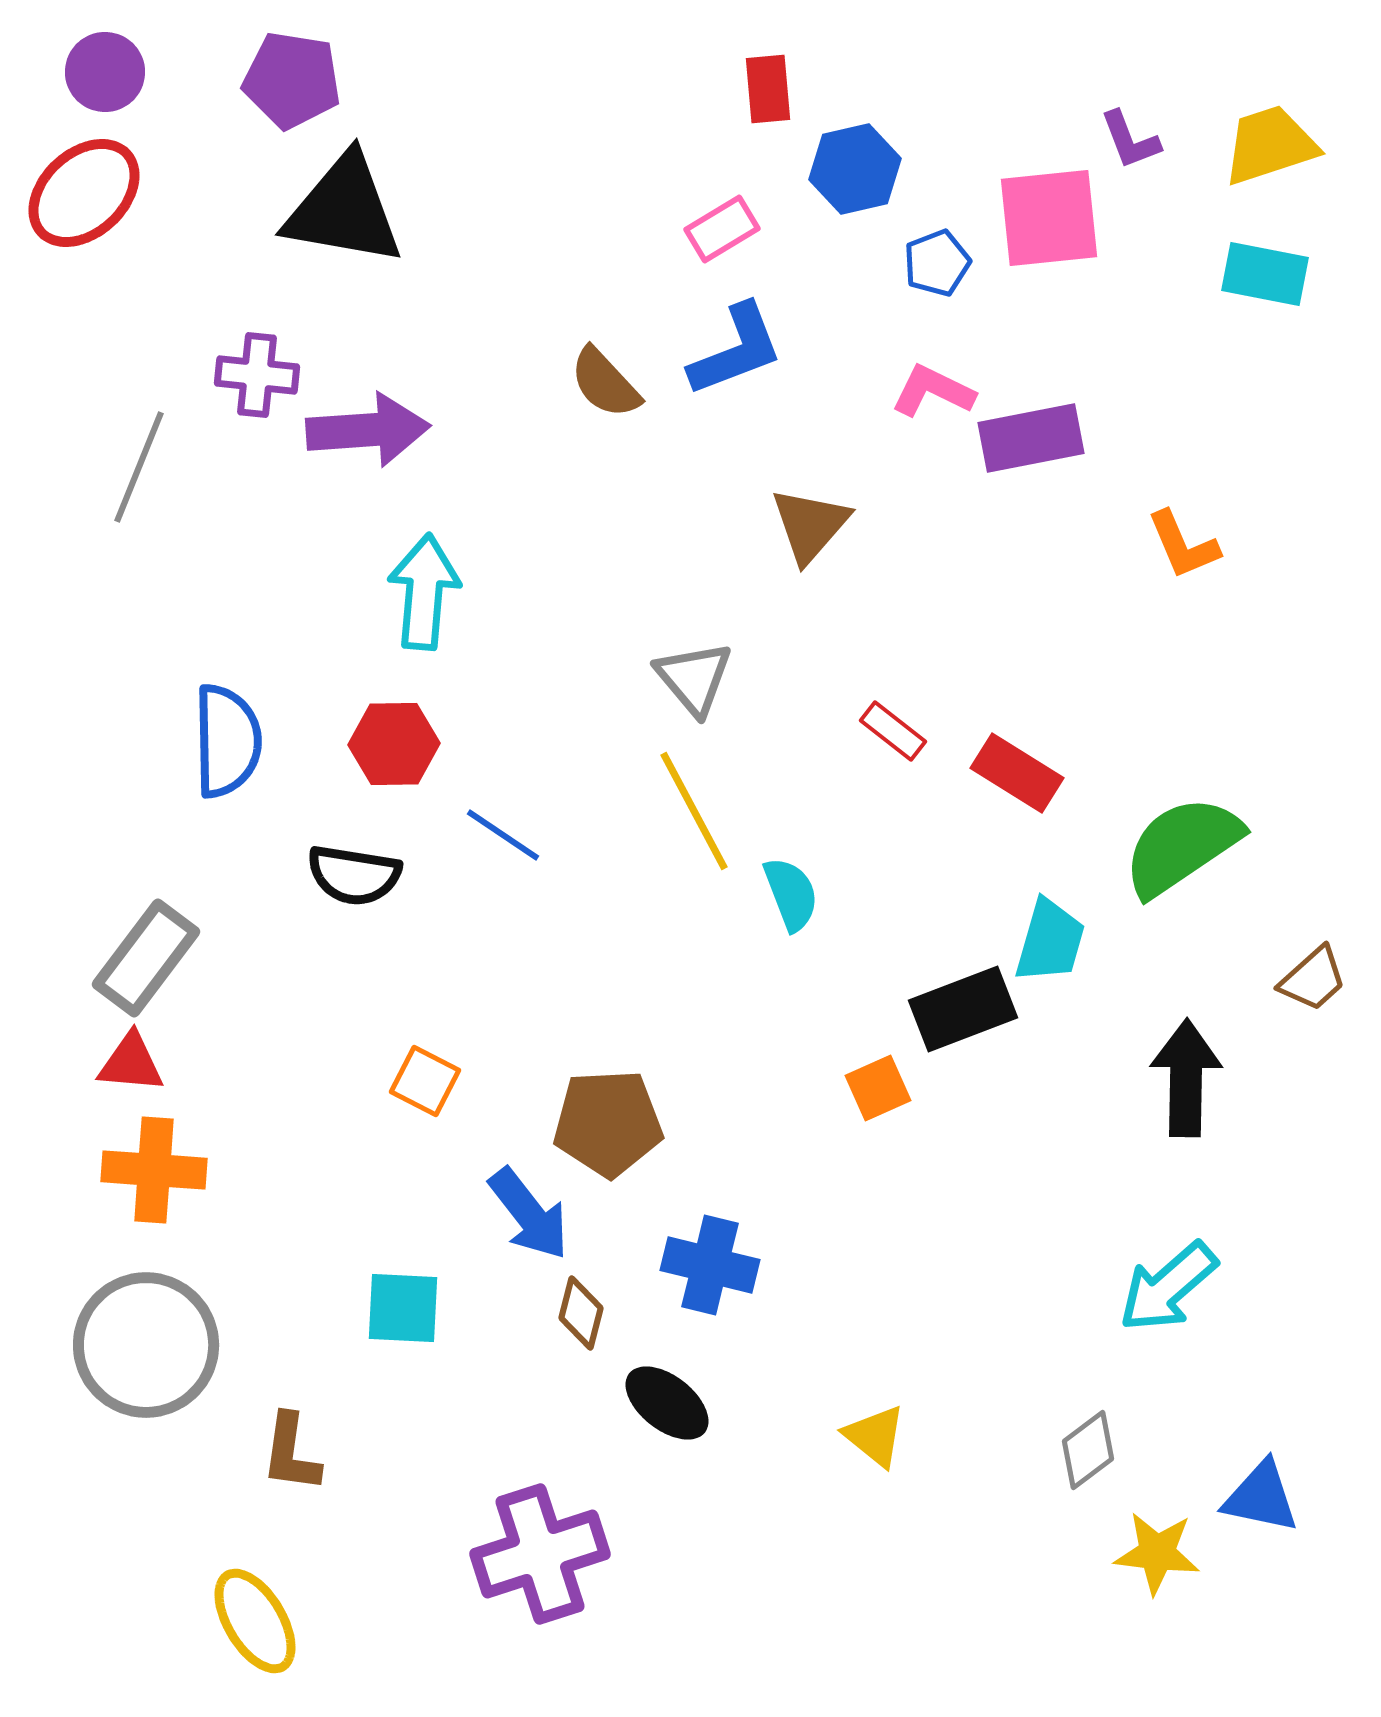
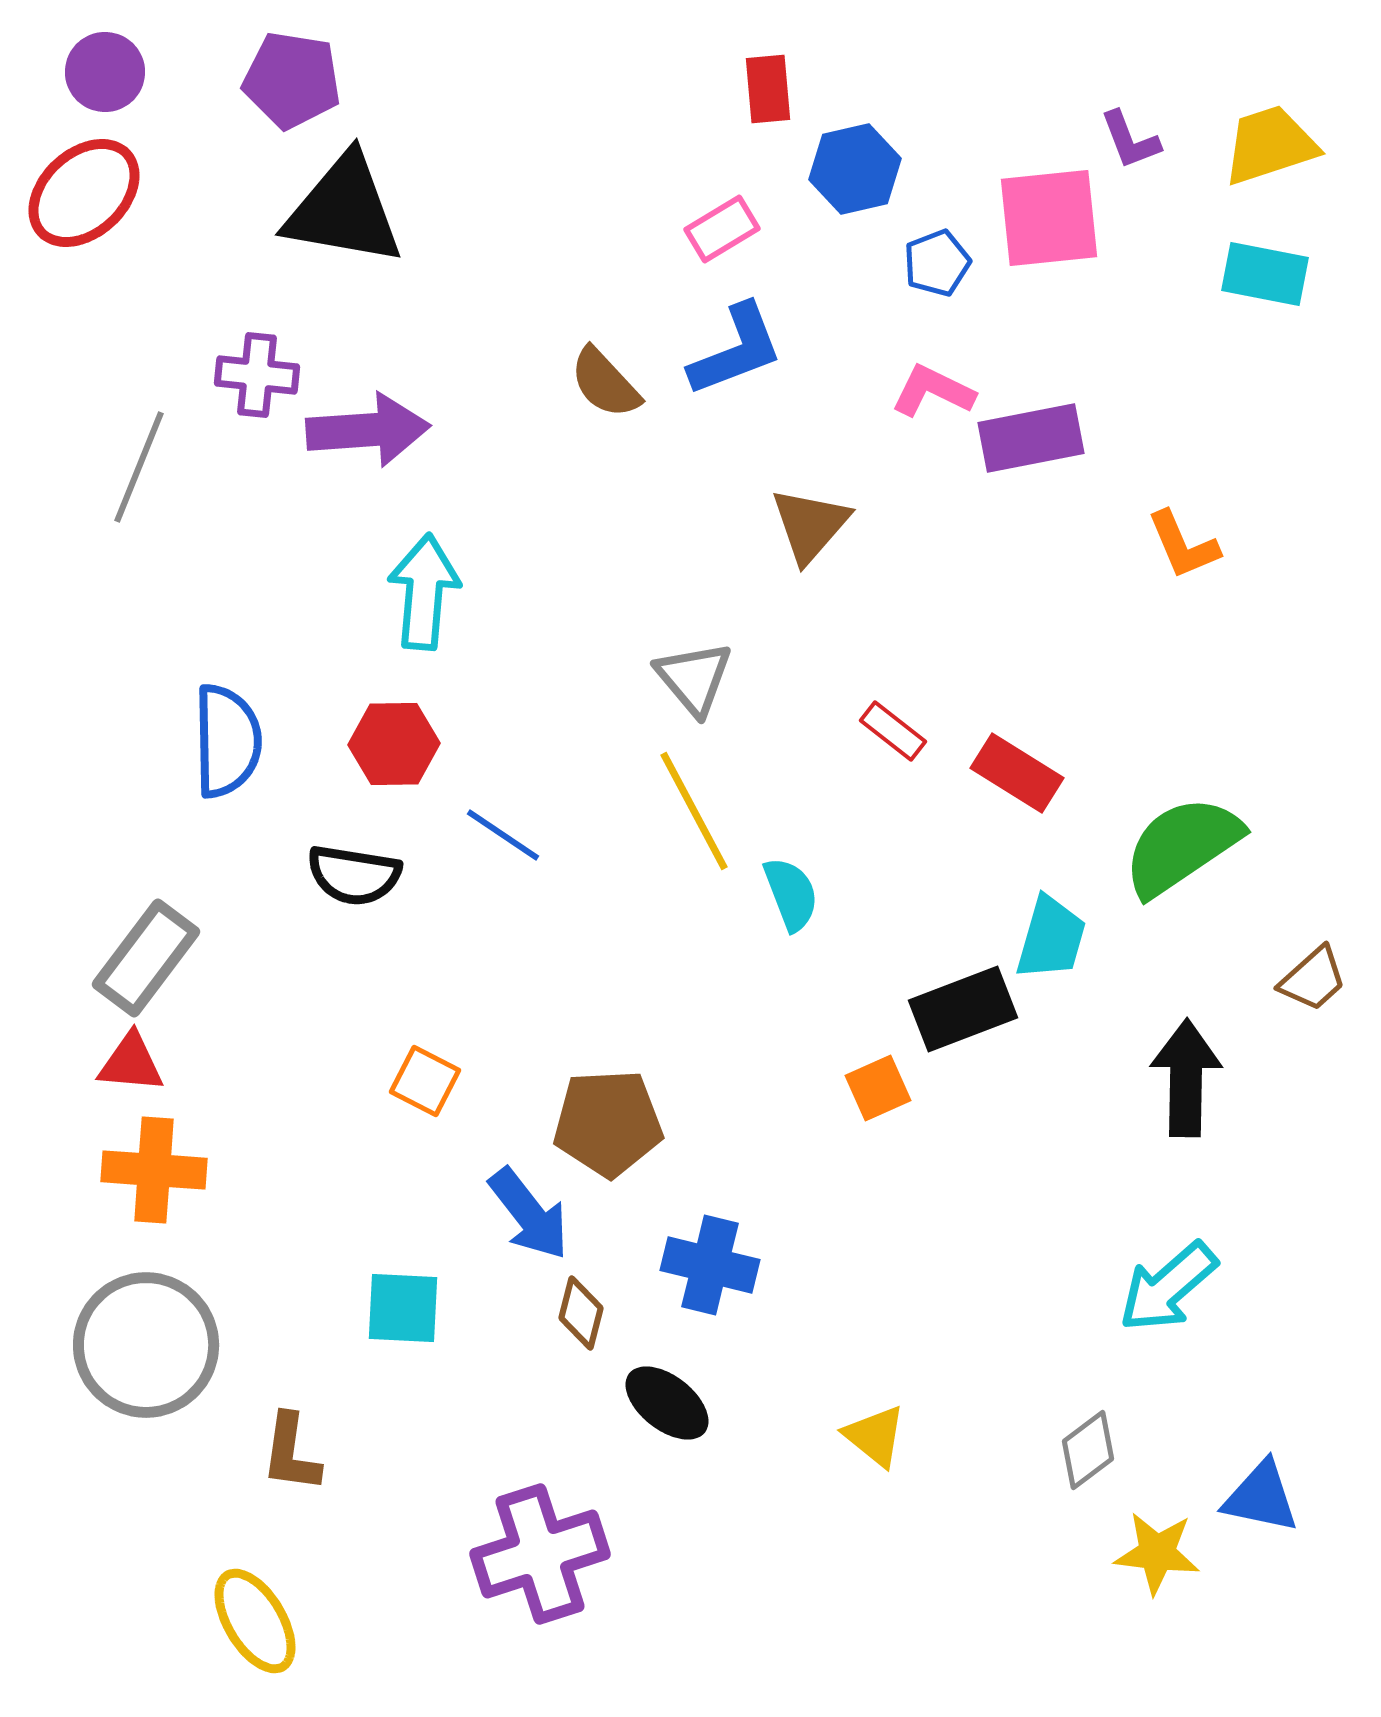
cyan trapezoid at (1050, 941): moved 1 px right, 3 px up
